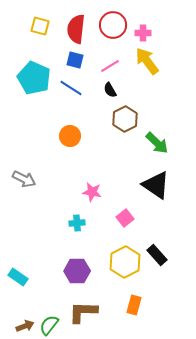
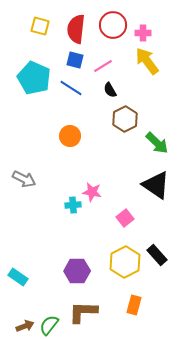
pink line: moved 7 px left
cyan cross: moved 4 px left, 18 px up
